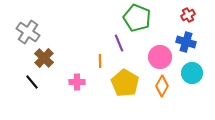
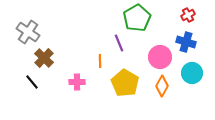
green pentagon: rotated 20 degrees clockwise
